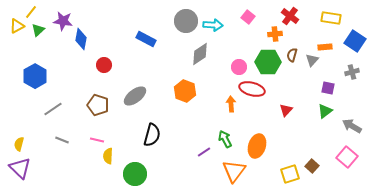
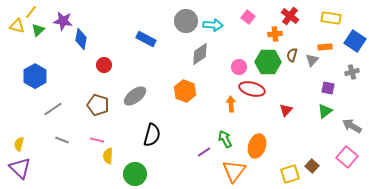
yellow triangle at (17, 26): rotated 42 degrees clockwise
